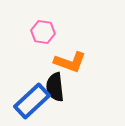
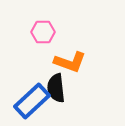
pink hexagon: rotated 10 degrees counterclockwise
black semicircle: moved 1 px right, 1 px down
